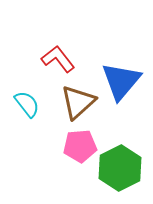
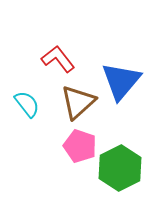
pink pentagon: rotated 24 degrees clockwise
